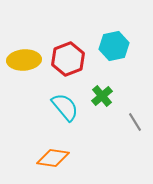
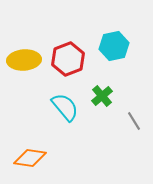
gray line: moved 1 px left, 1 px up
orange diamond: moved 23 px left
